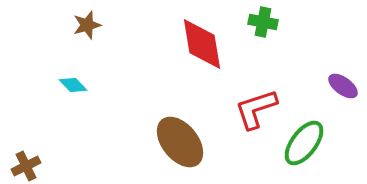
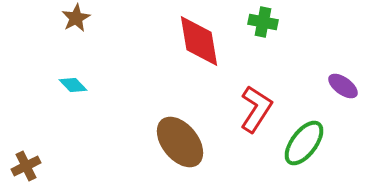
brown star: moved 11 px left, 7 px up; rotated 12 degrees counterclockwise
red diamond: moved 3 px left, 3 px up
red L-shape: rotated 141 degrees clockwise
